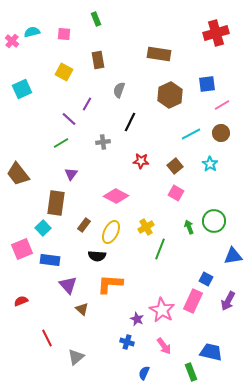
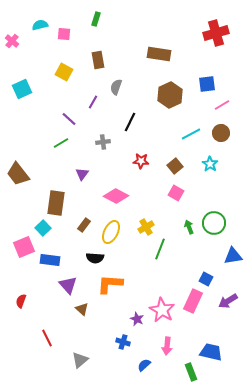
green rectangle at (96, 19): rotated 40 degrees clockwise
cyan semicircle at (32, 32): moved 8 px right, 7 px up
gray semicircle at (119, 90): moved 3 px left, 3 px up
purple line at (87, 104): moved 6 px right, 2 px up
purple triangle at (71, 174): moved 11 px right
green circle at (214, 221): moved 2 px down
pink square at (22, 249): moved 2 px right, 2 px up
black semicircle at (97, 256): moved 2 px left, 2 px down
red semicircle at (21, 301): rotated 48 degrees counterclockwise
purple arrow at (228, 301): rotated 30 degrees clockwise
blue cross at (127, 342): moved 4 px left
pink arrow at (164, 346): moved 3 px right; rotated 42 degrees clockwise
gray triangle at (76, 357): moved 4 px right, 3 px down
blue semicircle at (144, 373): moved 8 px up; rotated 24 degrees clockwise
